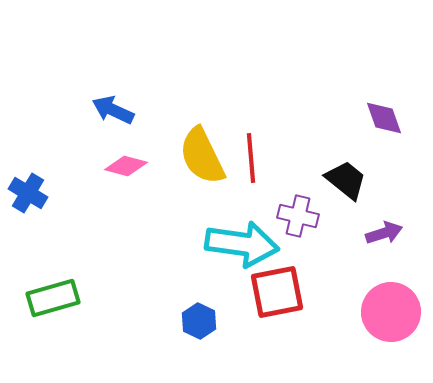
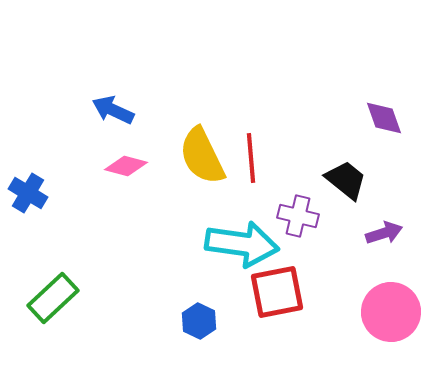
green rectangle: rotated 27 degrees counterclockwise
